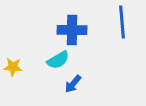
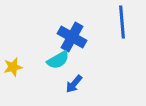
blue cross: moved 7 px down; rotated 28 degrees clockwise
yellow star: rotated 18 degrees counterclockwise
blue arrow: moved 1 px right
